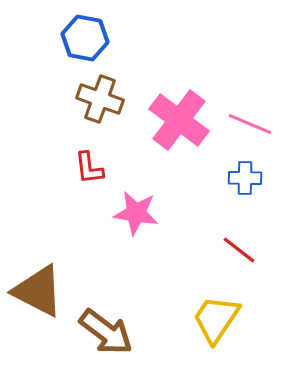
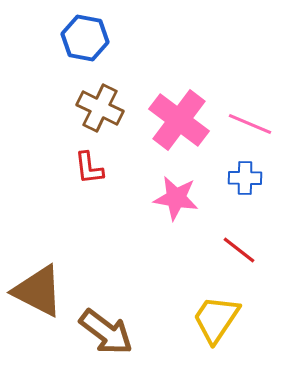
brown cross: moved 9 px down; rotated 6 degrees clockwise
pink star: moved 40 px right, 15 px up
